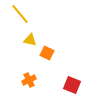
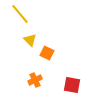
yellow triangle: rotated 32 degrees clockwise
orange cross: moved 6 px right
red square: rotated 12 degrees counterclockwise
